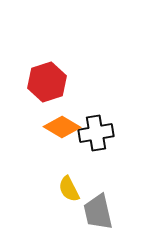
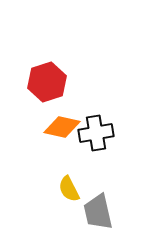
orange diamond: rotated 18 degrees counterclockwise
